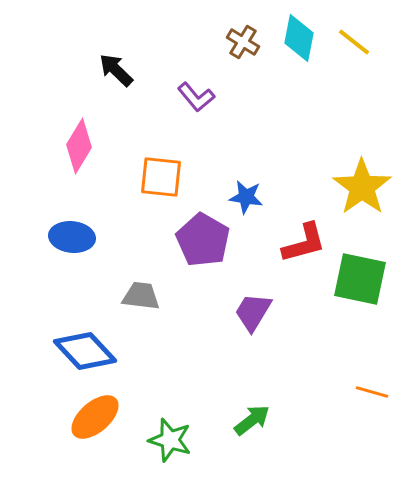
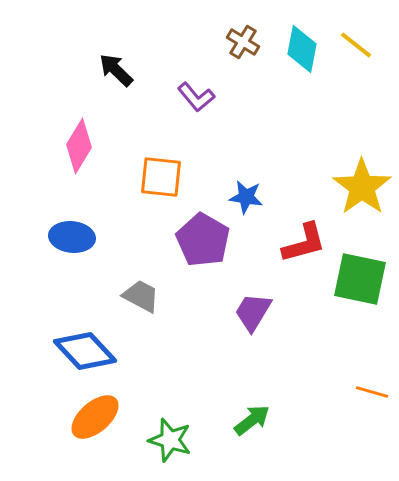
cyan diamond: moved 3 px right, 11 px down
yellow line: moved 2 px right, 3 px down
gray trapezoid: rotated 21 degrees clockwise
